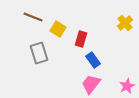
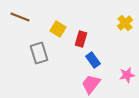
brown line: moved 13 px left
pink star: moved 11 px up; rotated 14 degrees clockwise
